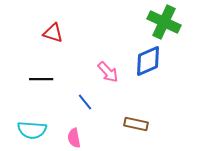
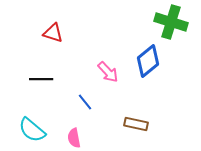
green cross: moved 7 px right; rotated 8 degrees counterclockwise
blue diamond: rotated 16 degrees counterclockwise
cyan semicircle: rotated 36 degrees clockwise
